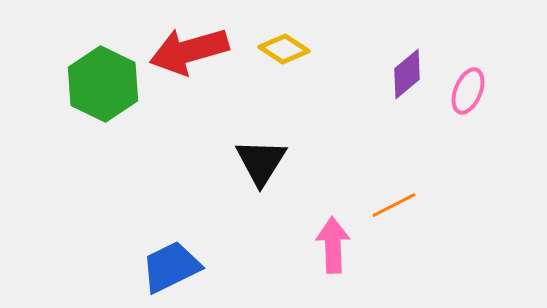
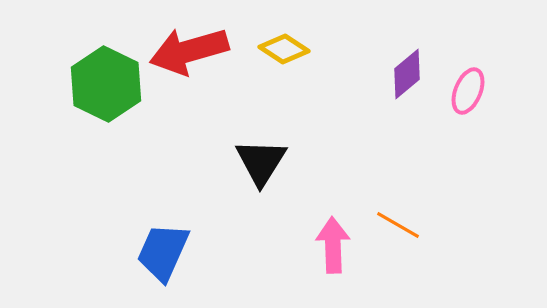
green hexagon: moved 3 px right
orange line: moved 4 px right, 20 px down; rotated 57 degrees clockwise
blue trapezoid: moved 8 px left, 15 px up; rotated 40 degrees counterclockwise
